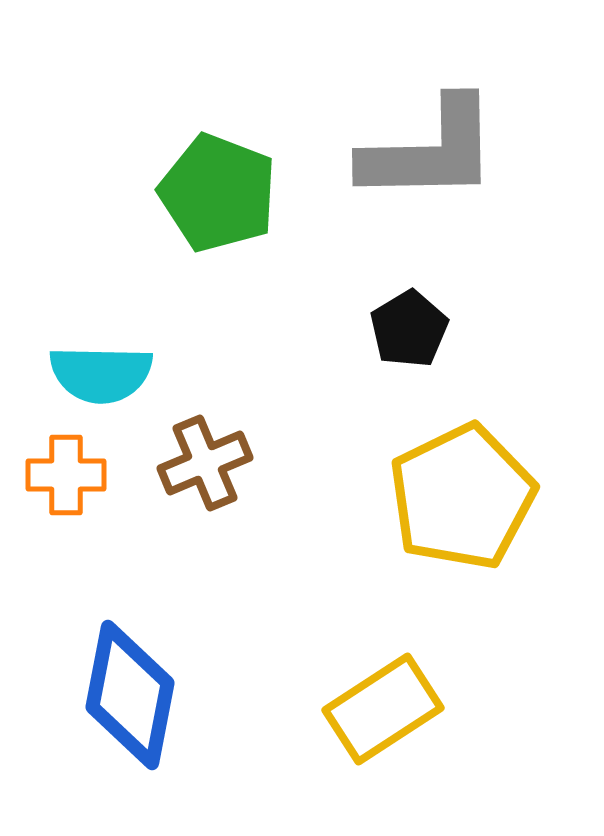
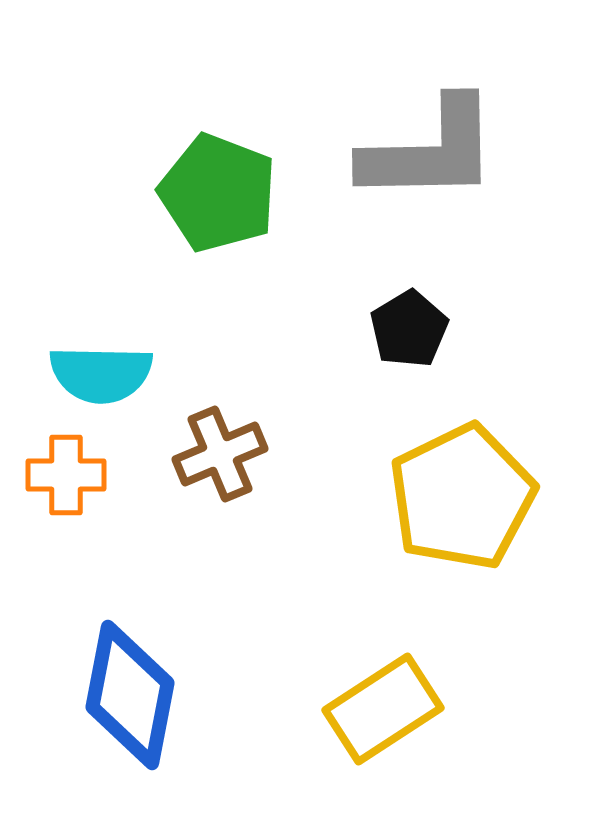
brown cross: moved 15 px right, 9 px up
